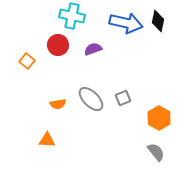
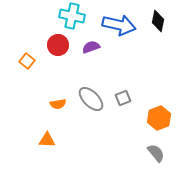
blue arrow: moved 7 px left, 2 px down
purple semicircle: moved 2 px left, 2 px up
orange hexagon: rotated 10 degrees clockwise
gray semicircle: moved 1 px down
